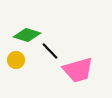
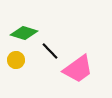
green diamond: moved 3 px left, 2 px up
pink trapezoid: moved 1 px up; rotated 20 degrees counterclockwise
